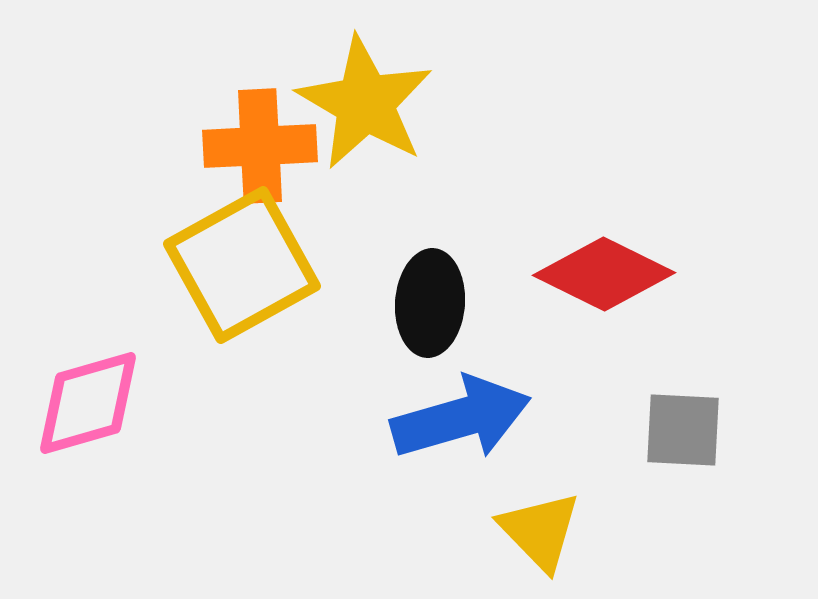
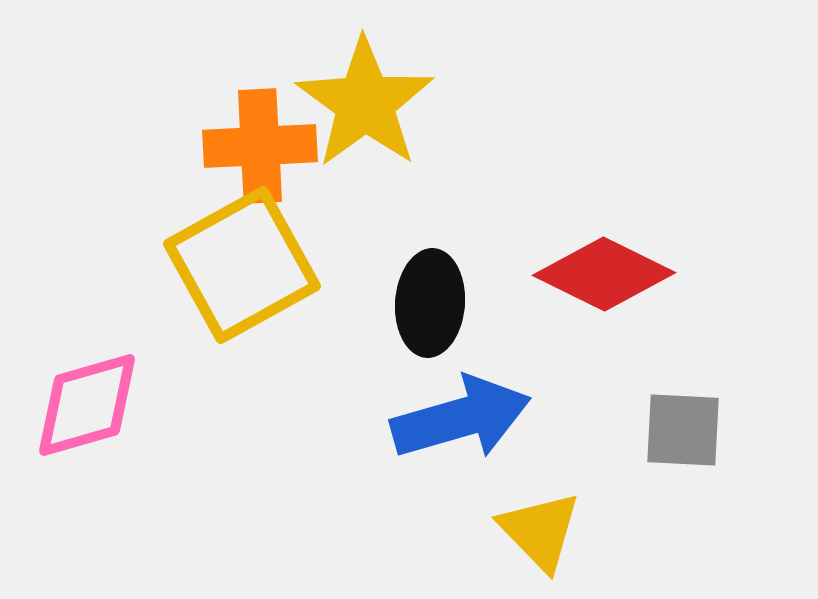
yellow star: rotated 6 degrees clockwise
pink diamond: moved 1 px left, 2 px down
